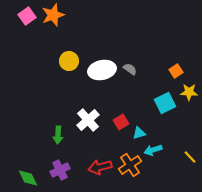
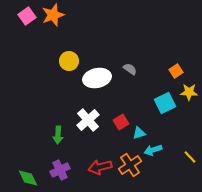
white ellipse: moved 5 px left, 8 px down
